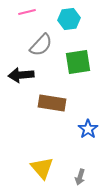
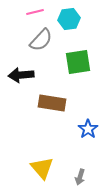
pink line: moved 8 px right
gray semicircle: moved 5 px up
